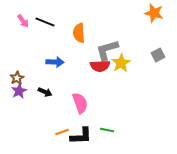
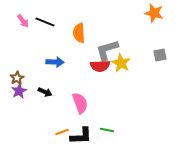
gray square: moved 2 px right; rotated 16 degrees clockwise
yellow star: rotated 12 degrees counterclockwise
